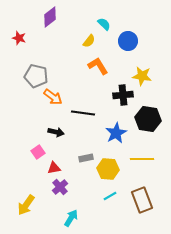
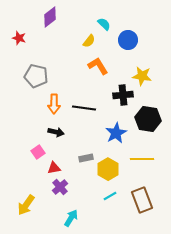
blue circle: moved 1 px up
orange arrow: moved 1 px right, 7 px down; rotated 54 degrees clockwise
black line: moved 1 px right, 5 px up
yellow hexagon: rotated 25 degrees clockwise
